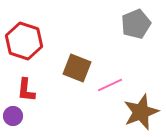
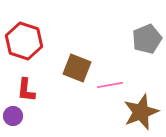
gray pentagon: moved 11 px right, 15 px down
pink line: rotated 15 degrees clockwise
